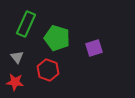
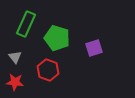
gray triangle: moved 2 px left
